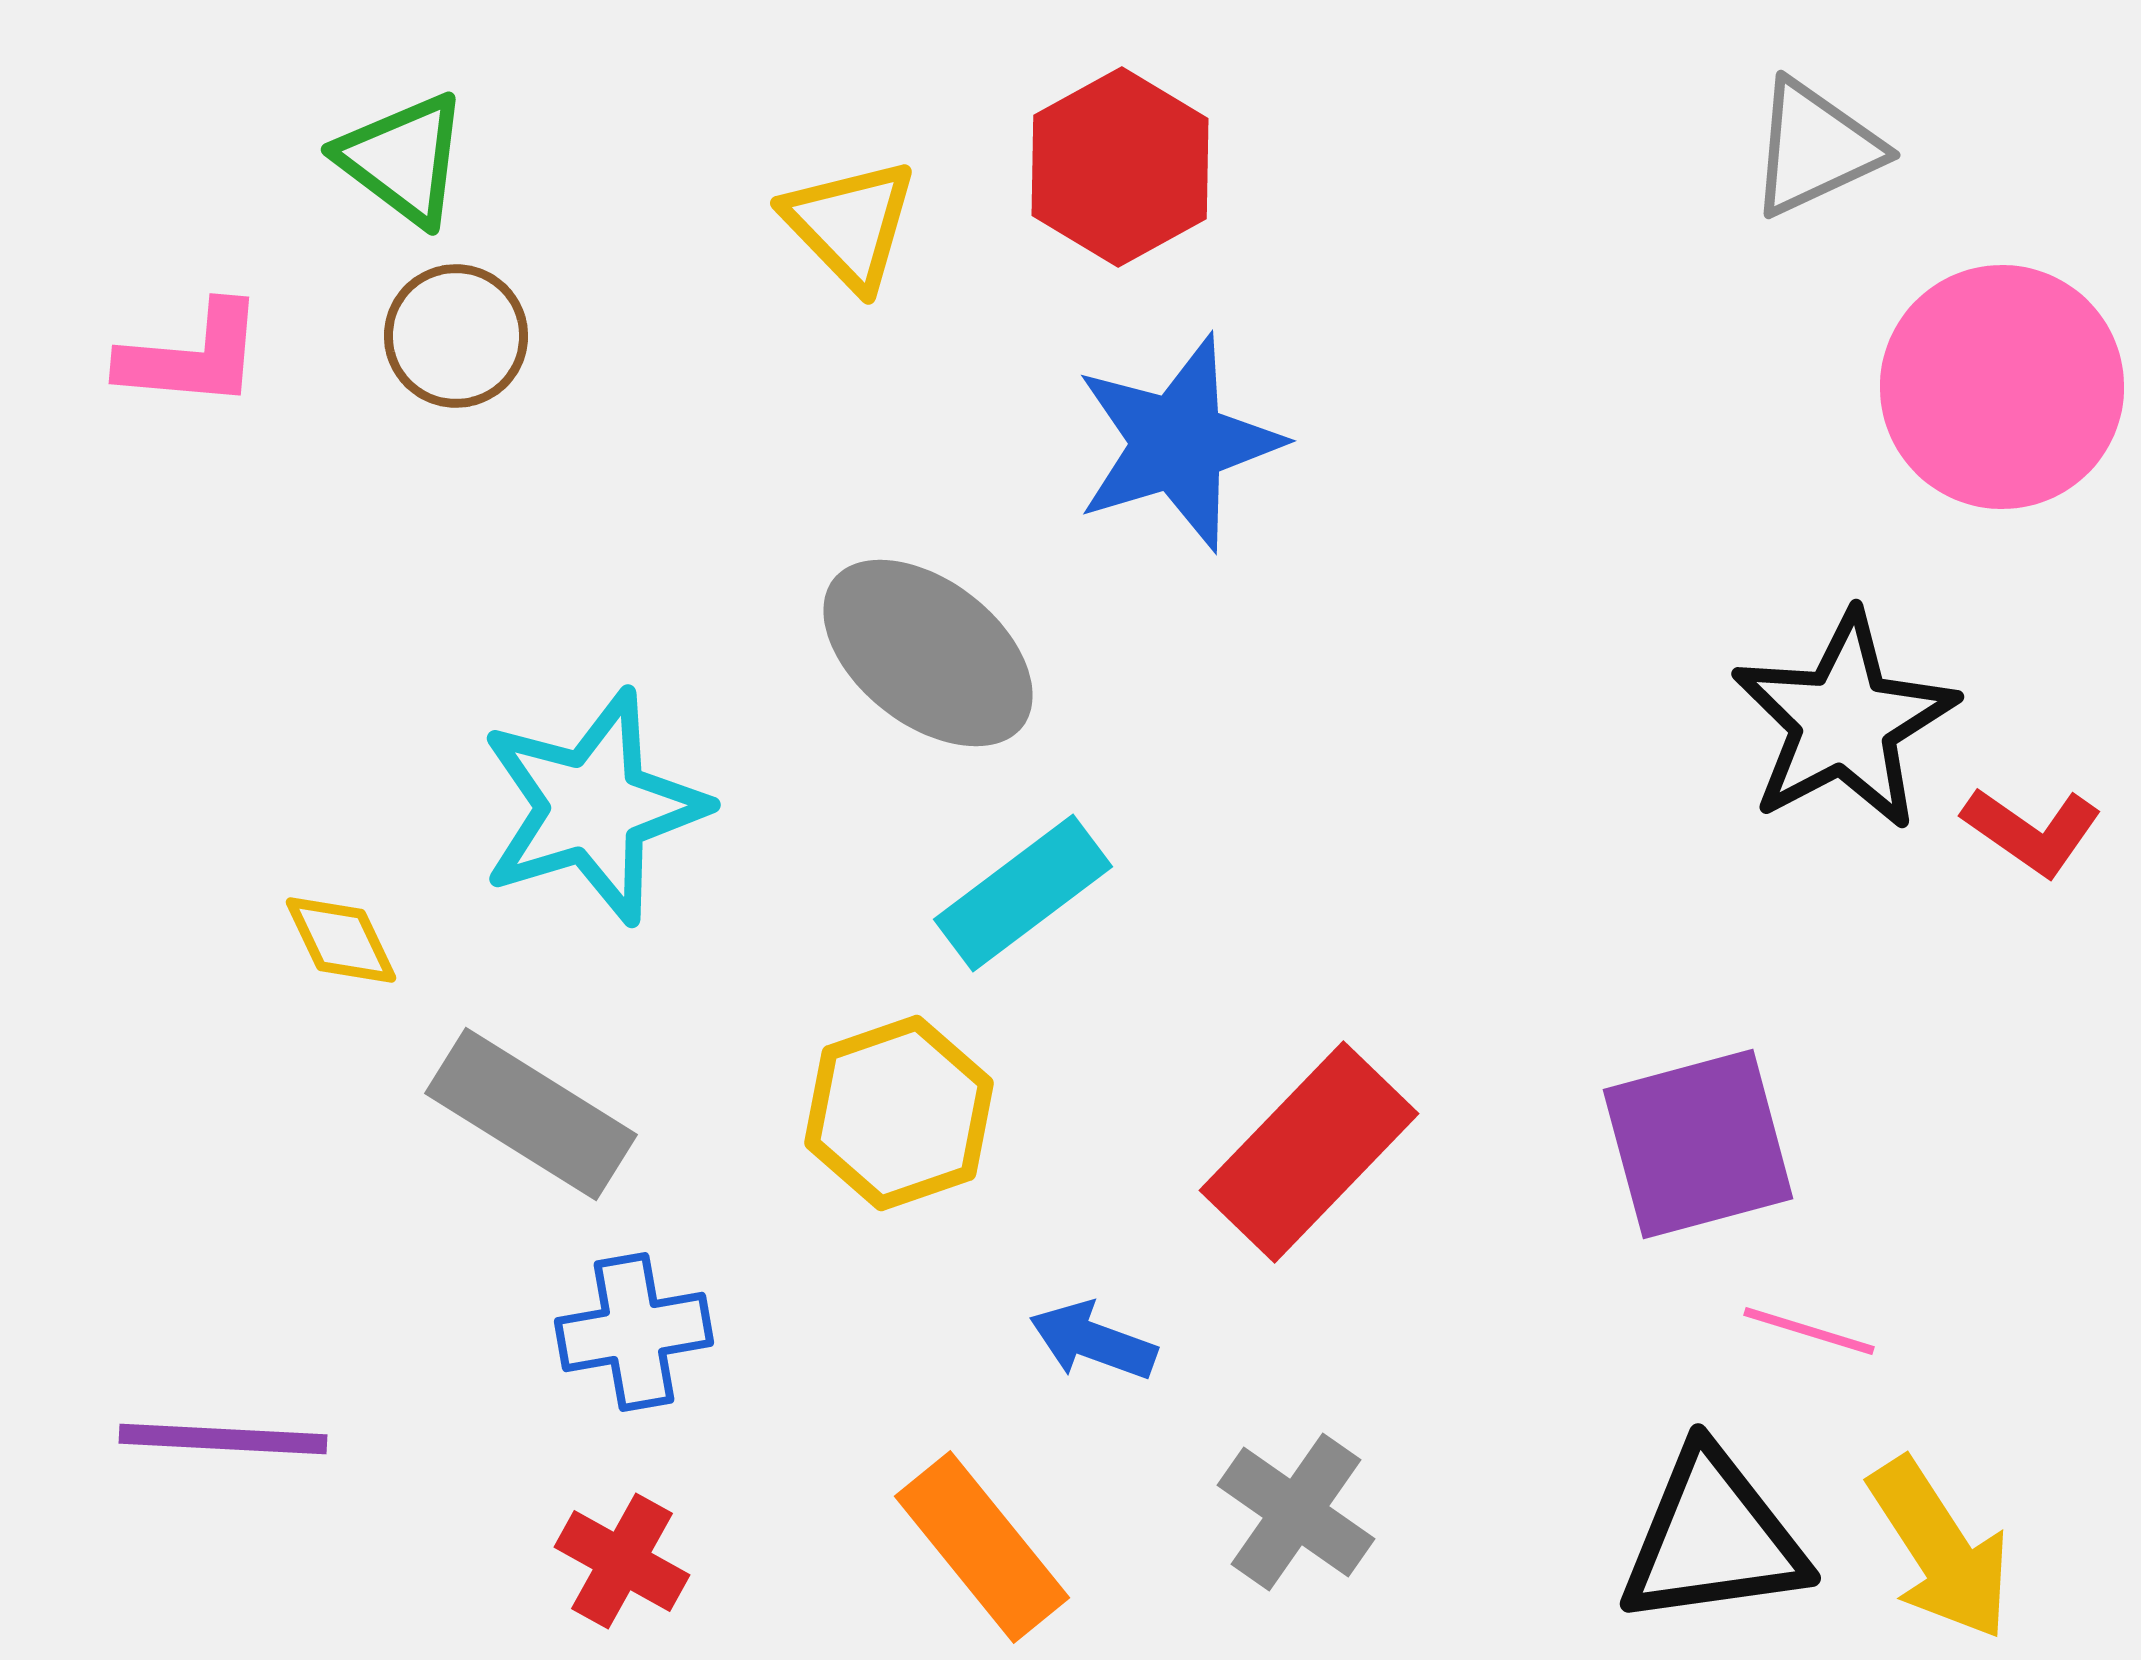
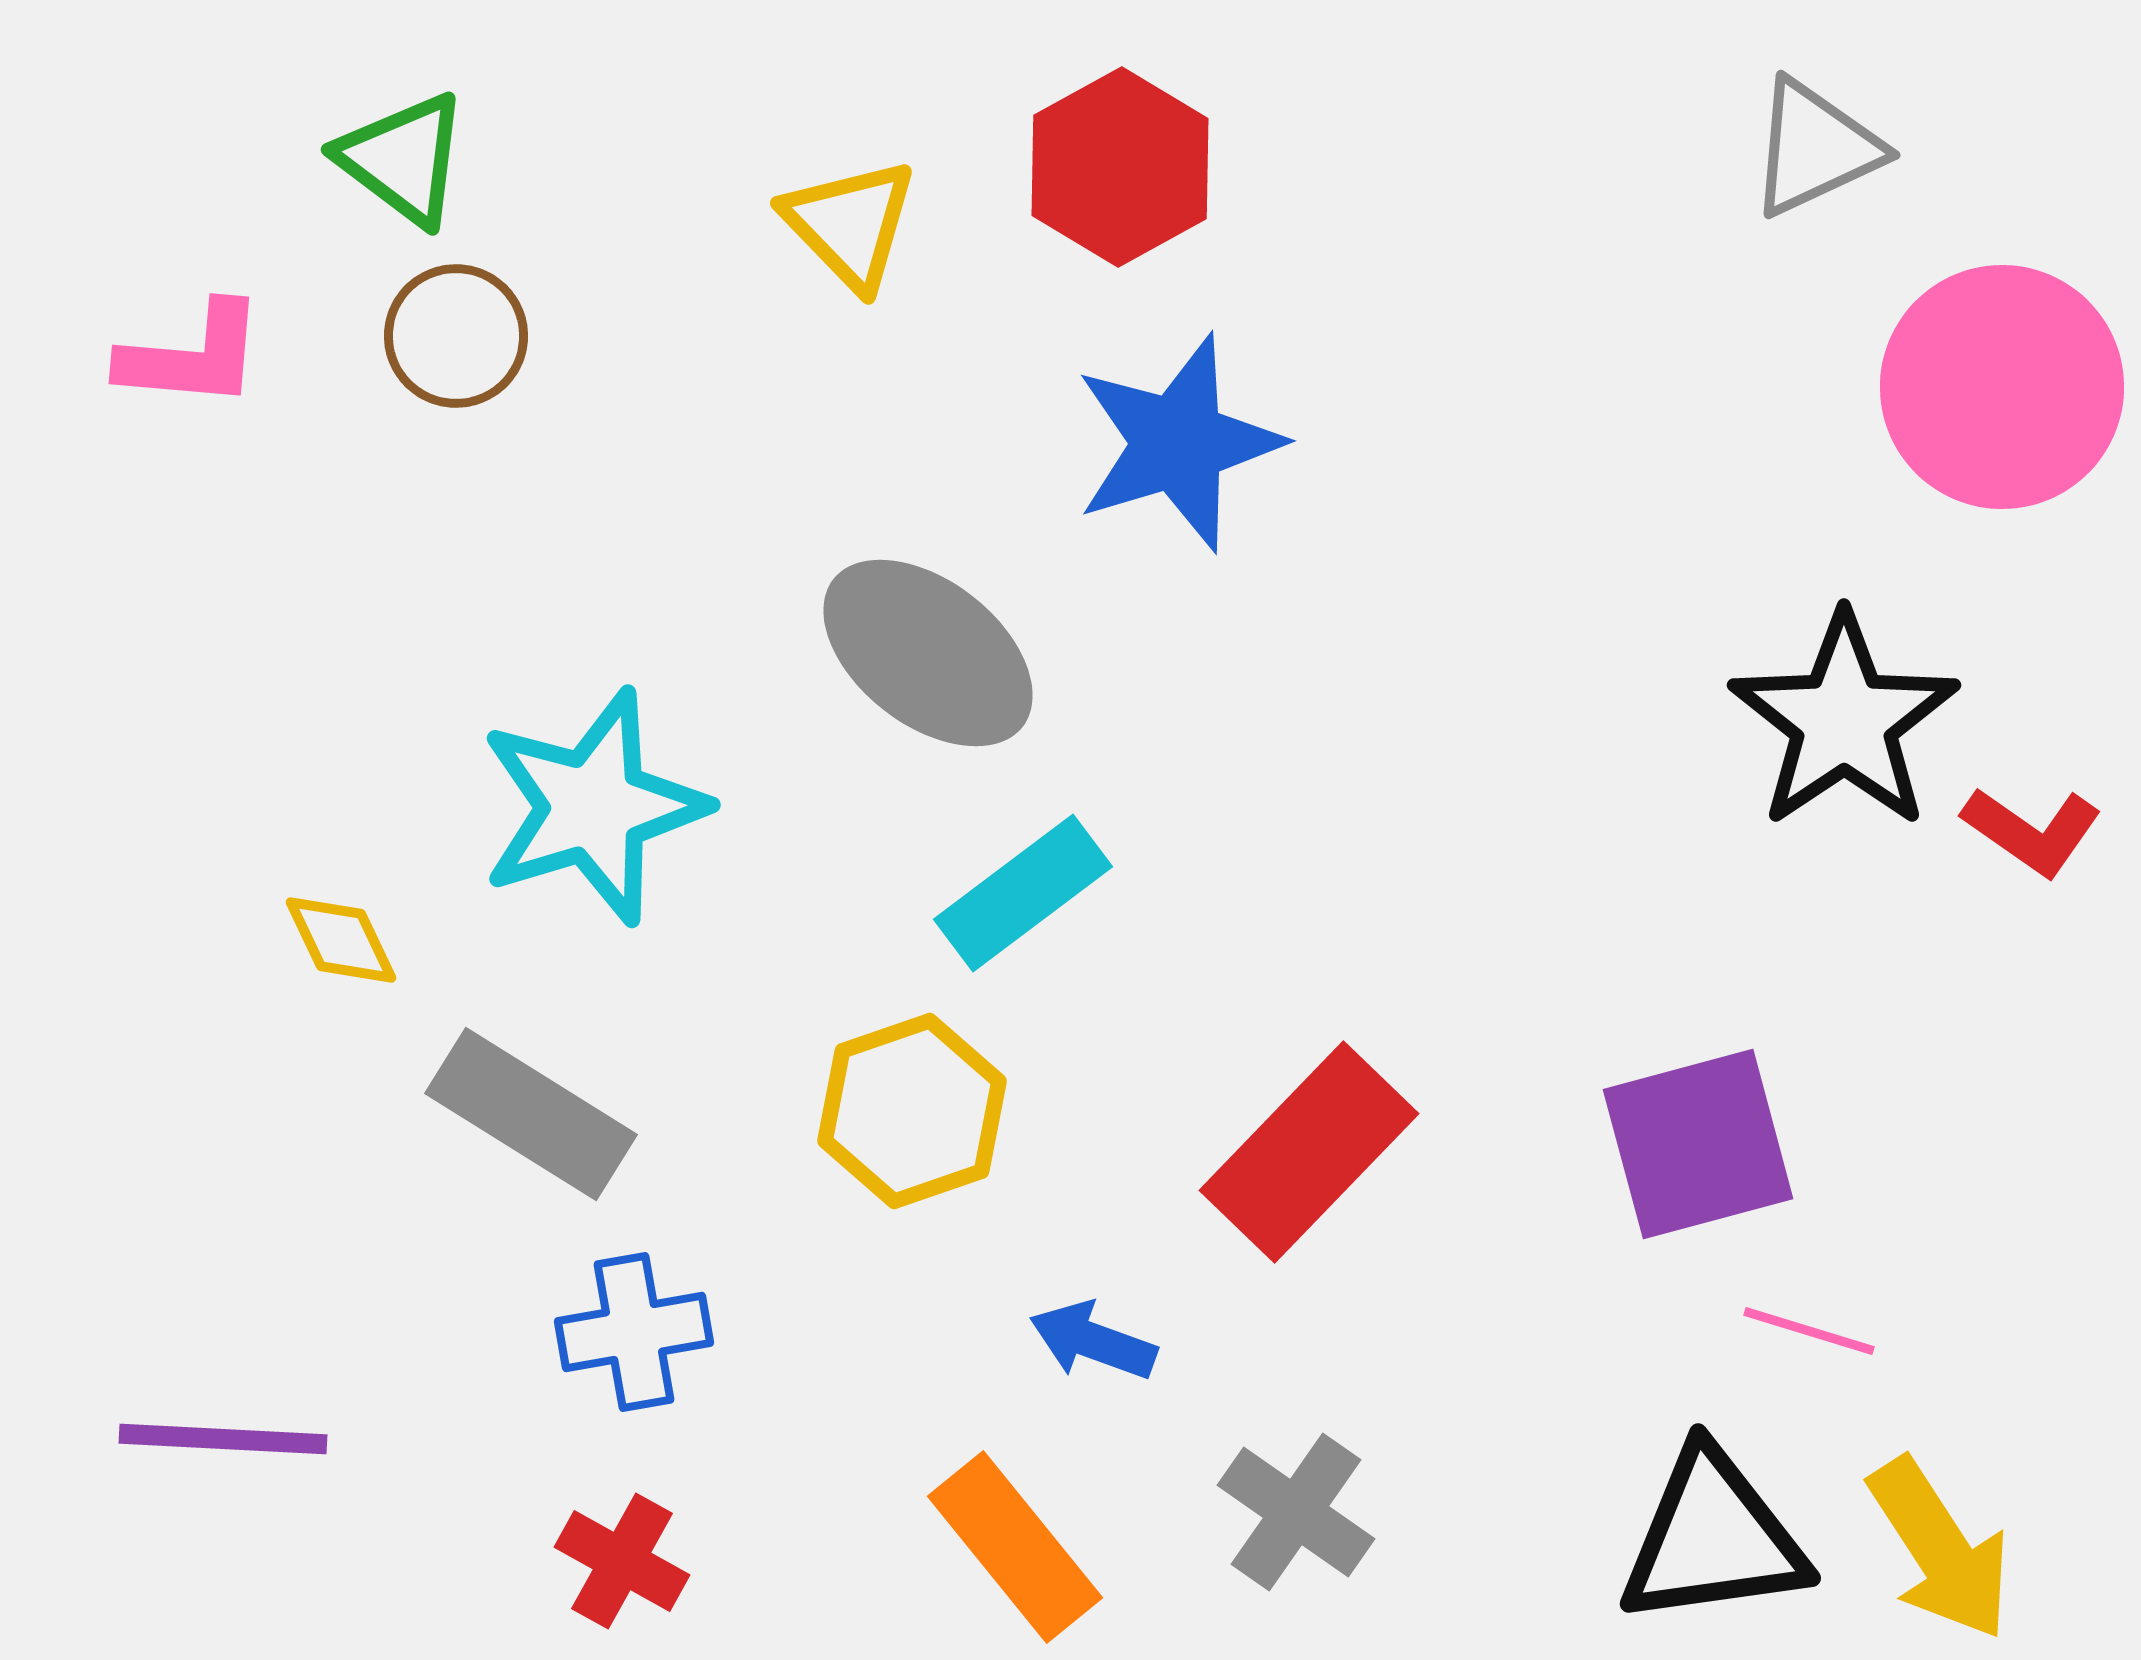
black star: rotated 6 degrees counterclockwise
yellow hexagon: moved 13 px right, 2 px up
orange rectangle: moved 33 px right
